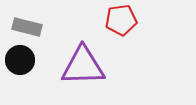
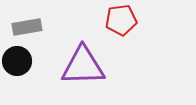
gray rectangle: rotated 24 degrees counterclockwise
black circle: moved 3 px left, 1 px down
